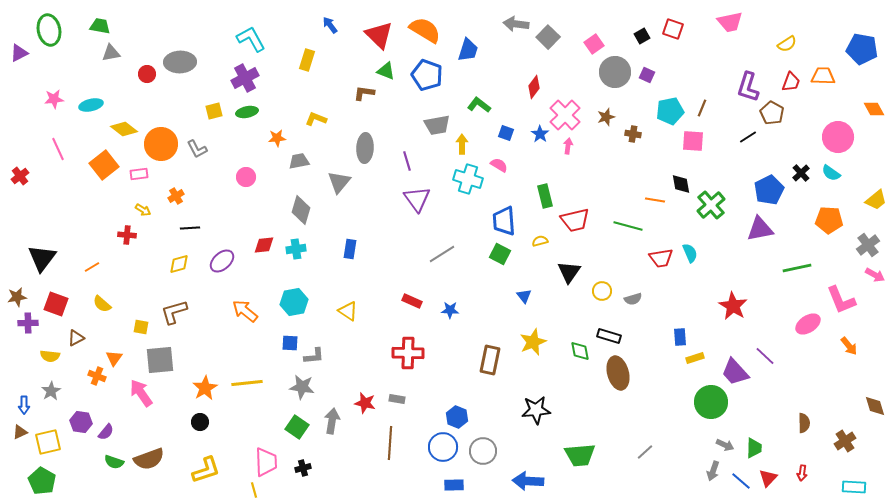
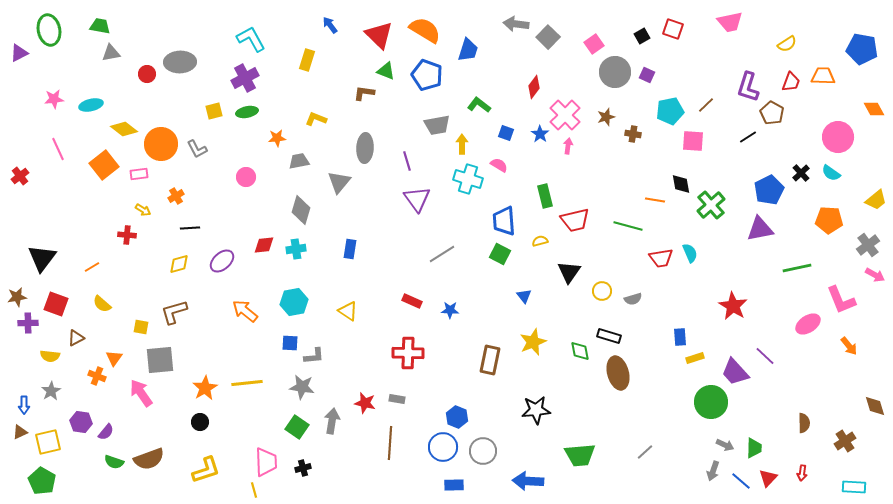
brown line at (702, 108): moved 4 px right, 3 px up; rotated 24 degrees clockwise
